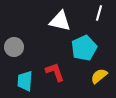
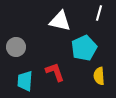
gray circle: moved 2 px right
yellow semicircle: rotated 54 degrees counterclockwise
